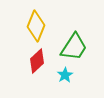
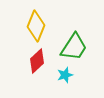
cyan star: rotated 14 degrees clockwise
